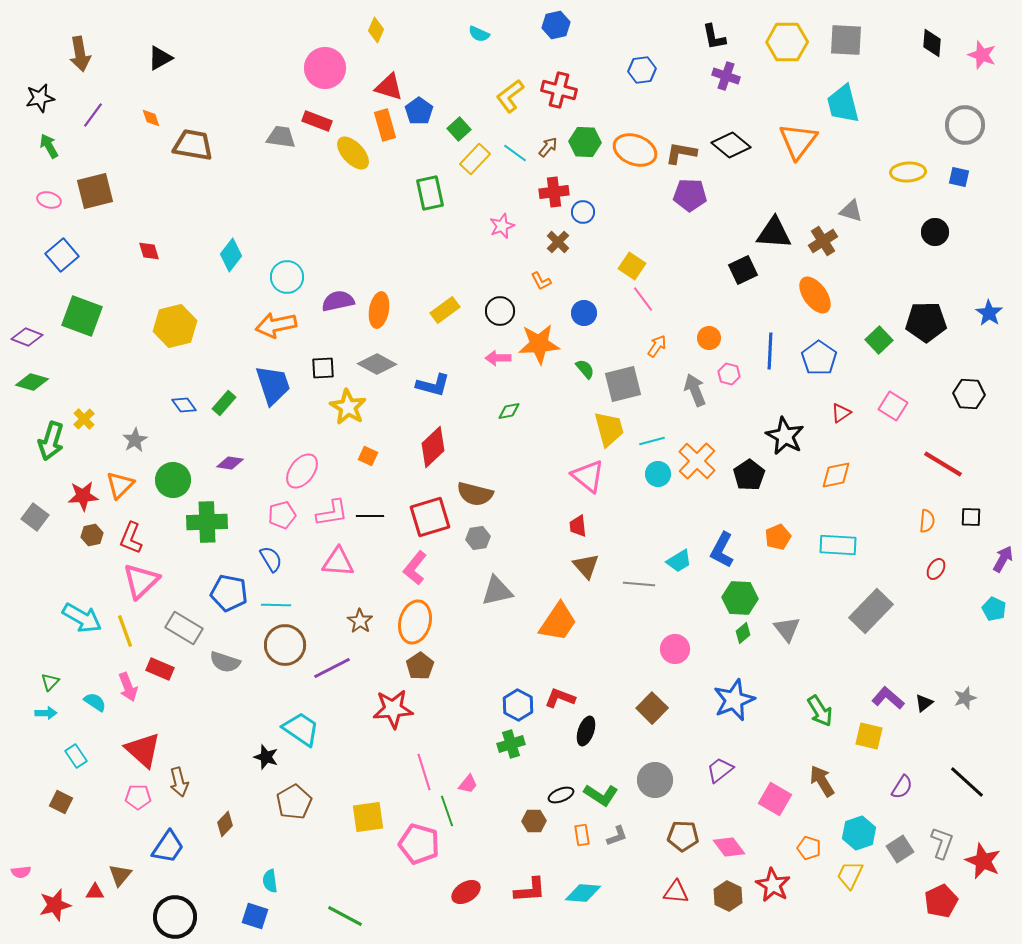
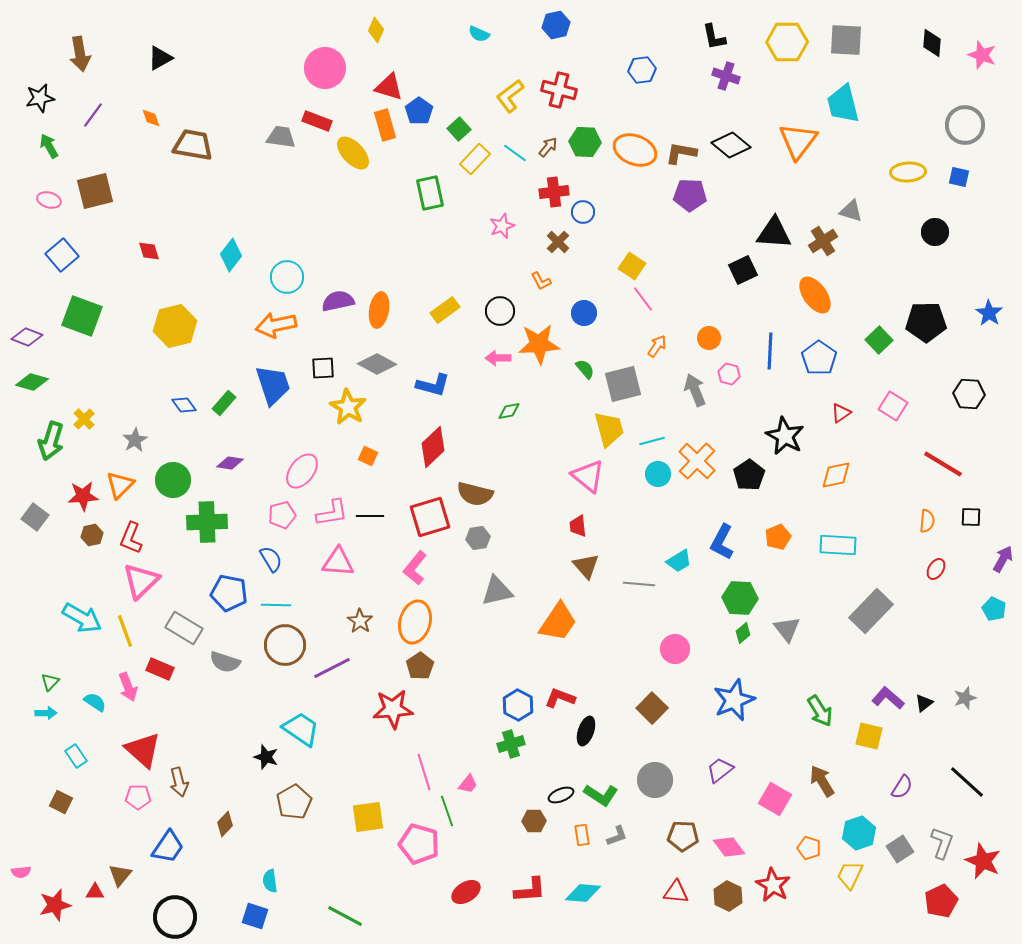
blue L-shape at (722, 550): moved 8 px up
